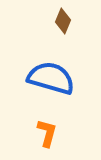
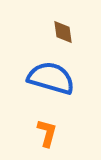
brown diamond: moved 11 px down; rotated 30 degrees counterclockwise
